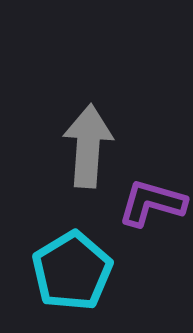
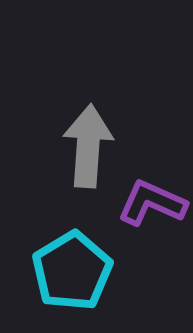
purple L-shape: rotated 8 degrees clockwise
